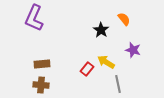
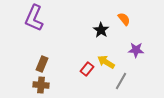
purple star: moved 3 px right; rotated 14 degrees counterclockwise
brown rectangle: rotated 63 degrees counterclockwise
gray line: moved 3 px right, 3 px up; rotated 42 degrees clockwise
